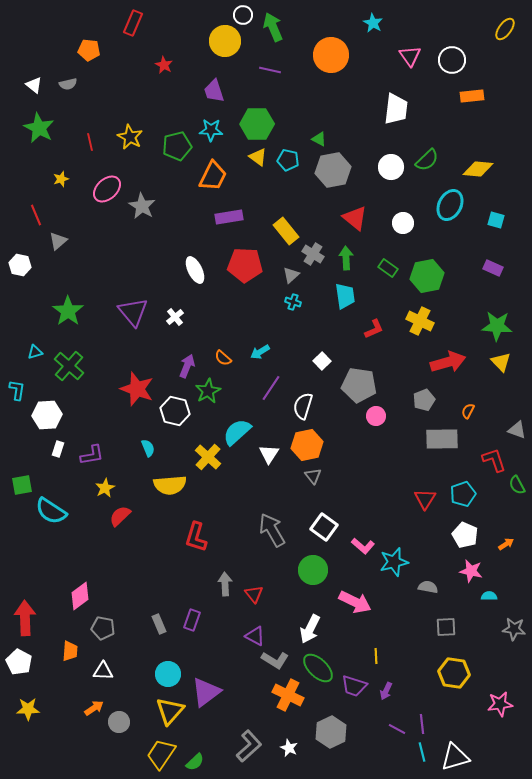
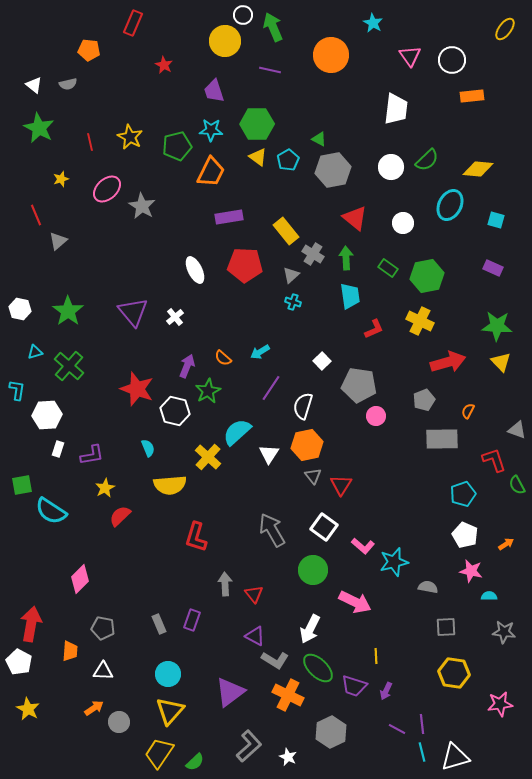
cyan pentagon at (288, 160): rotated 30 degrees clockwise
orange trapezoid at (213, 176): moved 2 px left, 4 px up
white hexagon at (20, 265): moved 44 px down
cyan trapezoid at (345, 296): moved 5 px right
red triangle at (425, 499): moved 84 px left, 14 px up
pink diamond at (80, 596): moved 17 px up; rotated 8 degrees counterclockwise
red arrow at (25, 618): moved 6 px right, 6 px down; rotated 12 degrees clockwise
gray star at (514, 629): moved 10 px left, 3 px down
purple triangle at (206, 692): moved 24 px right
yellow star at (28, 709): rotated 30 degrees clockwise
white star at (289, 748): moved 1 px left, 9 px down
yellow trapezoid at (161, 754): moved 2 px left, 1 px up
